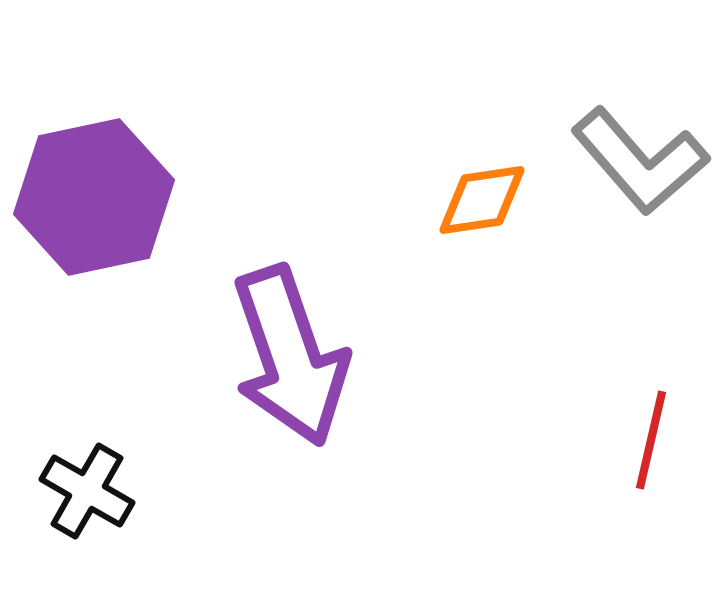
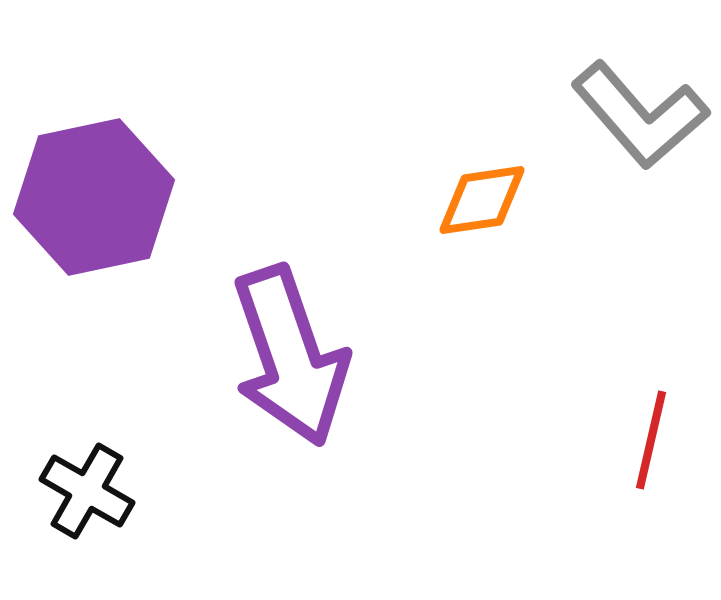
gray L-shape: moved 46 px up
